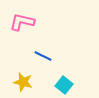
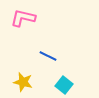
pink L-shape: moved 1 px right, 4 px up
blue line: moved 5 px right
